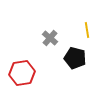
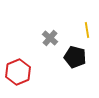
black pentagon: moved 1 px up
red hexagon: moved 4 px left, 1 px up; rotated 15 degrees counterclockwise
